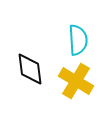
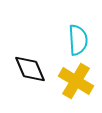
black diamond: rotated 16 degrees counterclockwise
